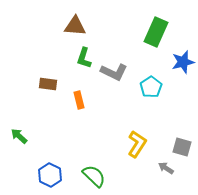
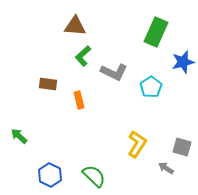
green L-shape: moved 1 px left, 2 px up; rotated 30 degrees clockwise
